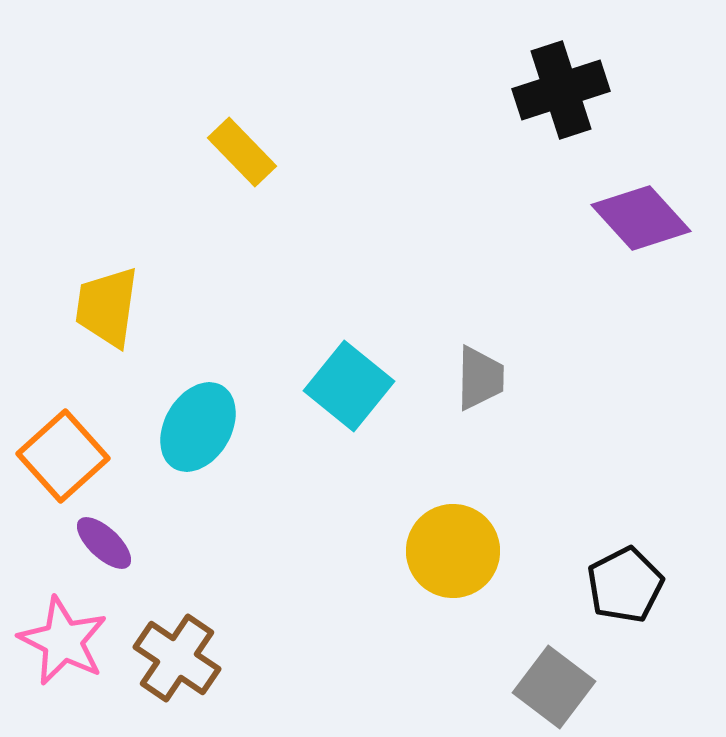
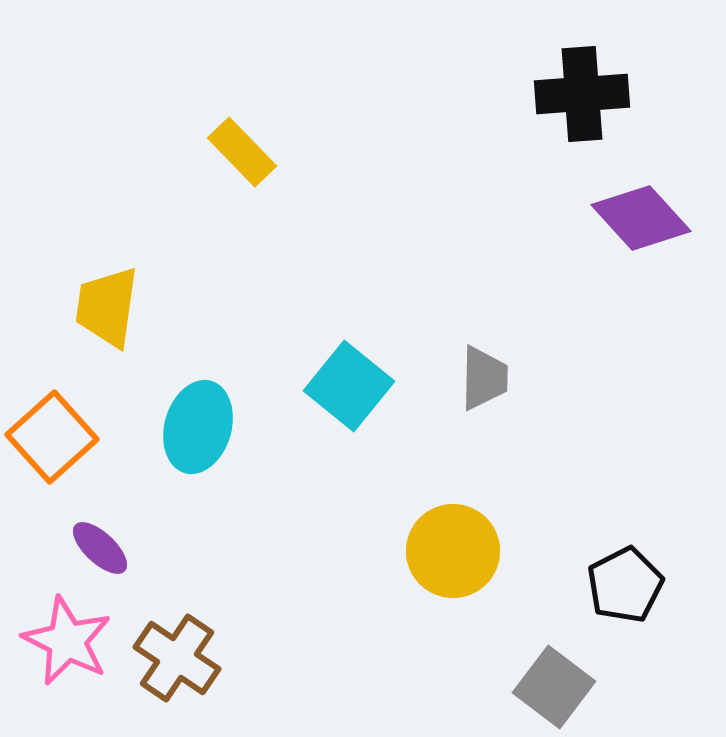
black cross: moved 21 px right, 4 px down; rotated 14 degrees clockwise
gray trapezoid: moved 4 px right
cyan ellipse: rotated 14 degrees counterclockwise
orange square: moved 11 px left, 19 px up
purple ellipse: moved 4 px left, 5 px down
pink star: moved 4 px right
